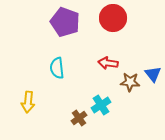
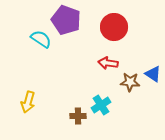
red circle: moved 1 px right, 9 px down
purple pentagon: moved 1 px right, 2 px up
cyan semicircle: moved 16 px left, 29 px up; rotated 130 degrees clockwise
blue triangle: rotated 18 degrees counterclockwise
yellow arrow: rotated 10 degrees clockwise
brown cross: moved 1 px left, 2 px up; rotated 35 degrees clockwise
